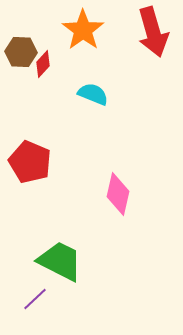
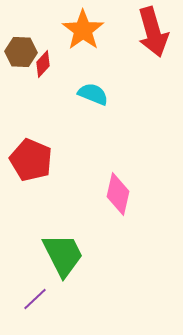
red pentagon: moved 1 px right, 2 px up
green trapezoid: moved 3 px right, 6 px up; rotated 36 degrees clockwise
